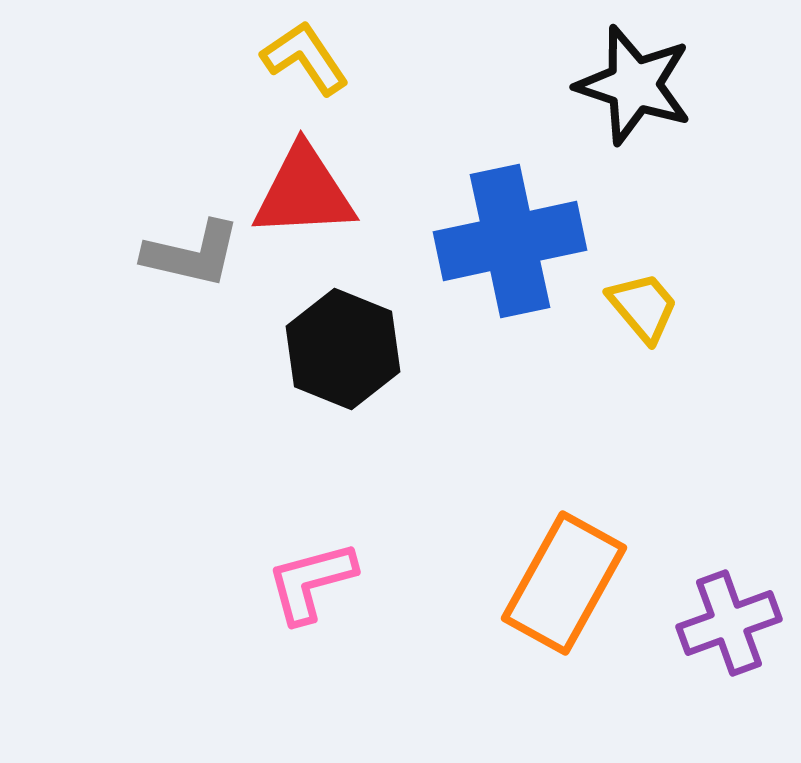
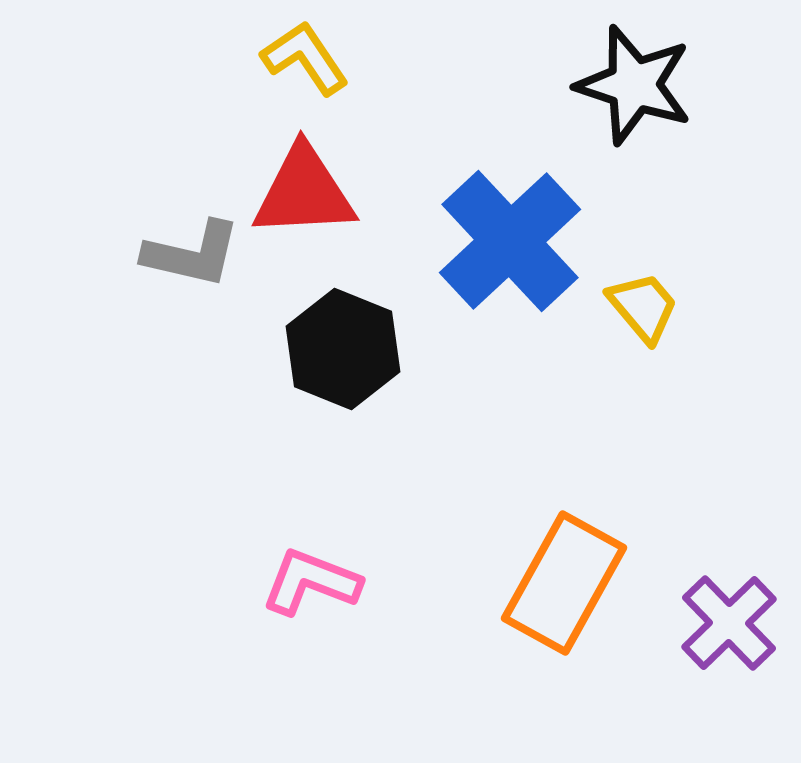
blue cross: rotated 31 degrees counterclockwise
pink L-shape: rotated 36 degrees clockwise
purple cross: rotated 24 degrees counterclockwise
